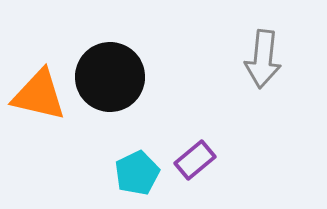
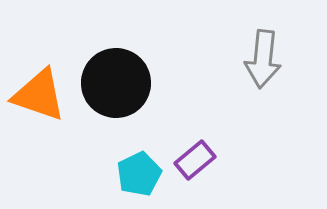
black circle: moved 6 px right, 6 px down
orange triangle: rotated 6 degrees clockwise
cyan pentagon: moved 2 px right, 1 px down
